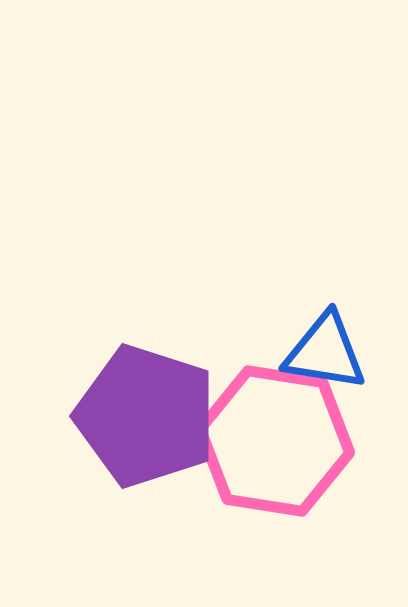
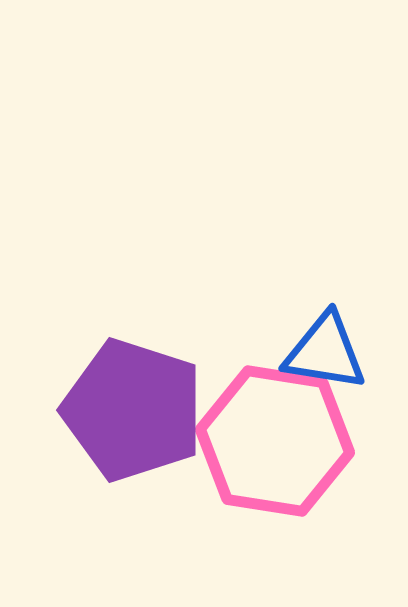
purple pentagon: moved 13 px left, 6 px up
